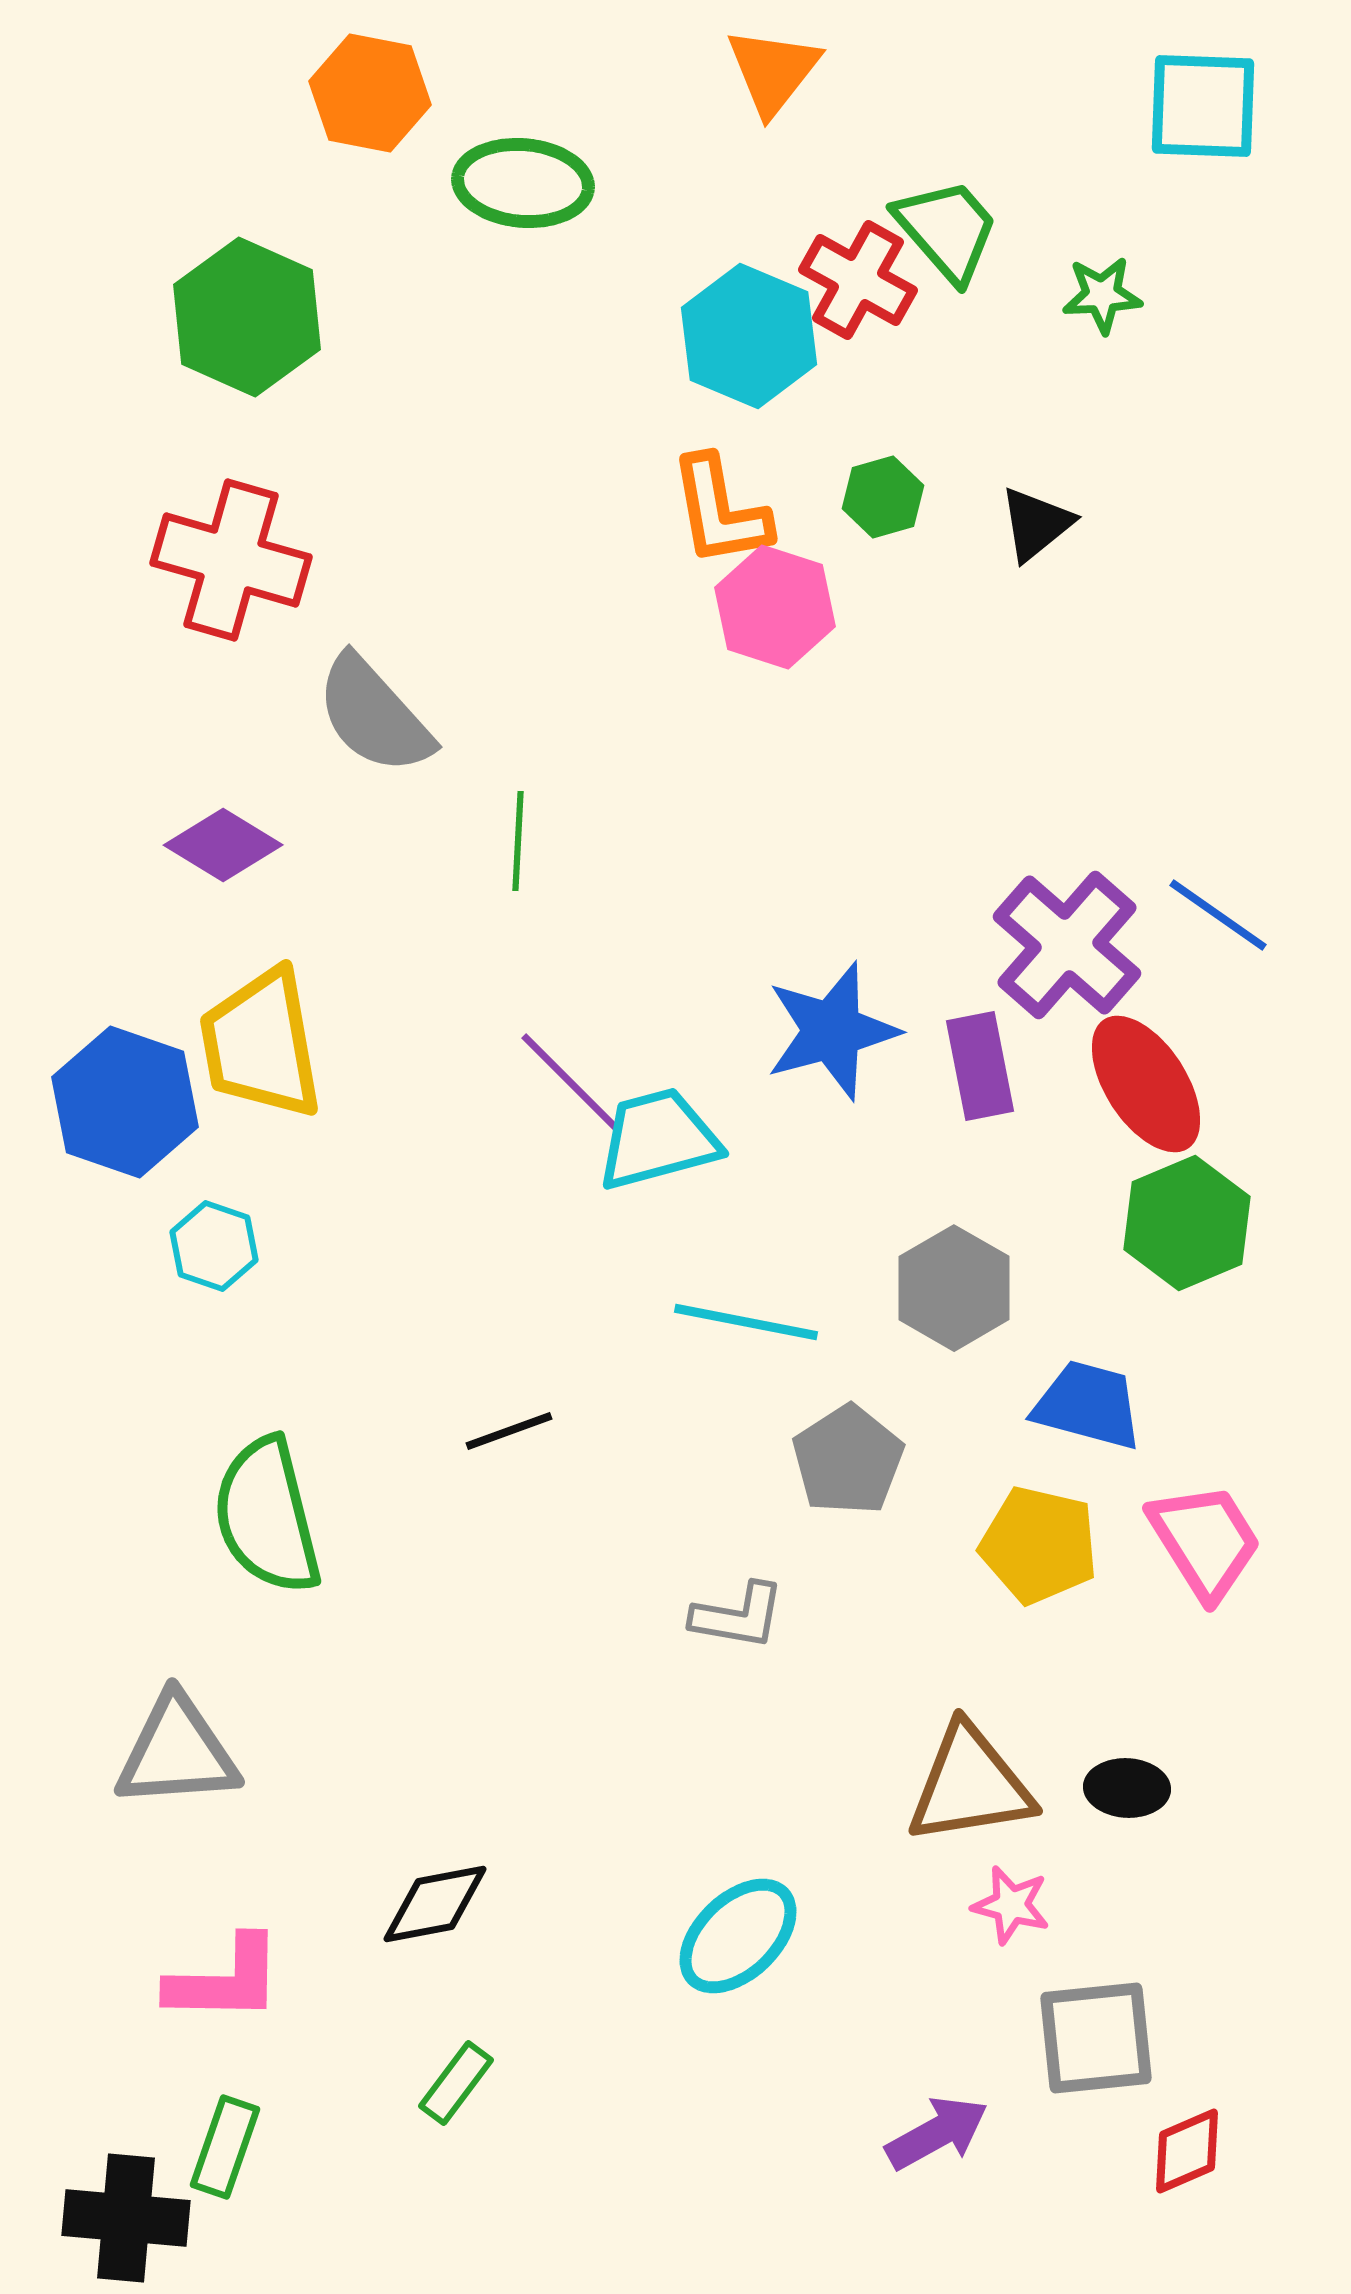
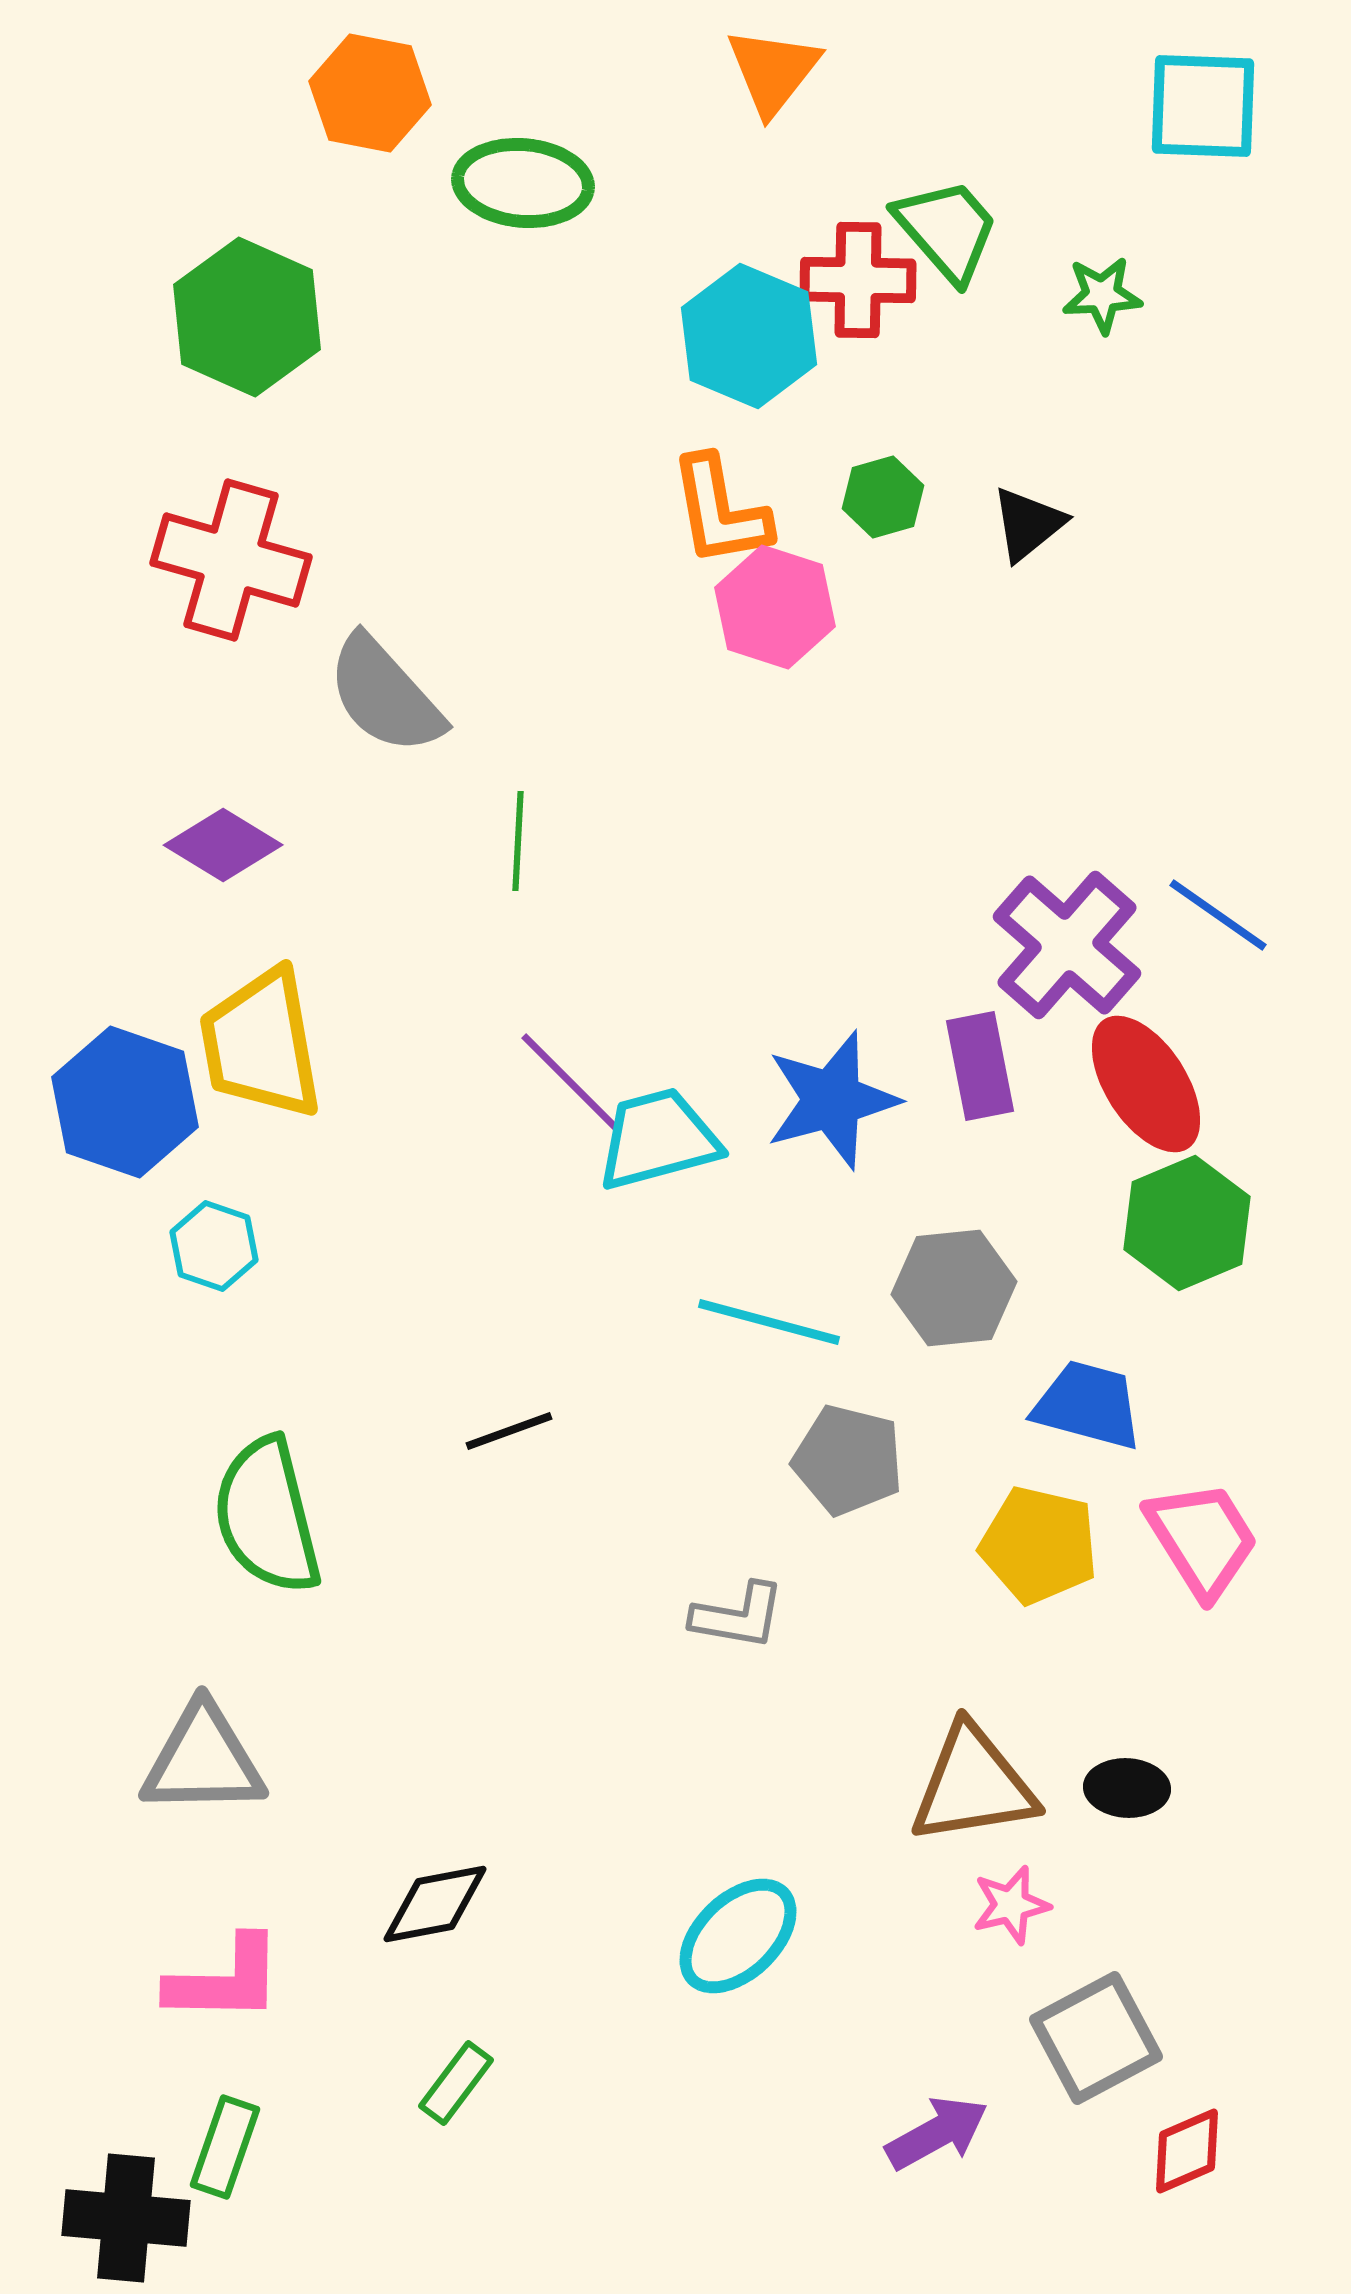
red cross at (858, 280): rotated 28 degrees counterclockwise
black triangle at (1036, 524): moved 8 px left
gray semicircle at (374, 715): moved 11 px right, 20 px up
blue star at (832, 1031): moved 69 px down
gray hexagon at (954, 1288): rotated 24 degrees clockwise
cyan line at (746, 1322): moved 23 px right; rotated 4 degrees clockwise
gray pentagon at (848, 1460): rotated 25 degrees counterclockwise
pink trapezoid at (1205, 1541): moved 3 px left, 2 px up
gray triangle at (177, 1752): moved 26 px right, 8 px down; rotated 3 degrees clockwise
brown triangle at (970, 1785): moved 3 px right
pink star at (1011, 1905): rotated 28 degrees counterclockwise
gray square at (1096, 2038): rotated 22 degrees counterclockwise
